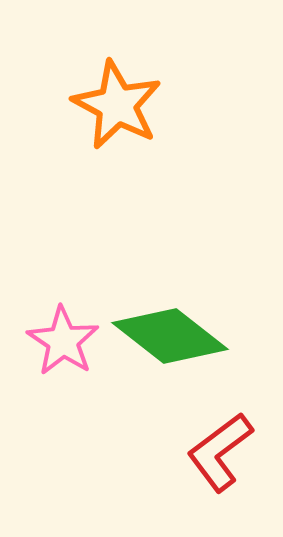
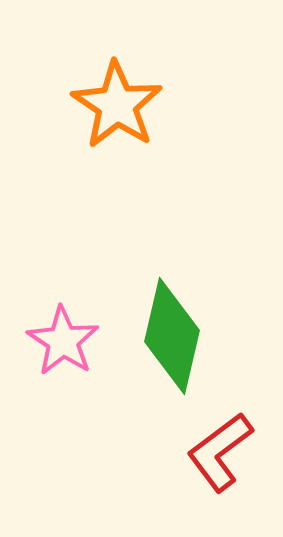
orange star: rotated 6 degrees clockwise
green diamond: moved 2 px right; rotated 65 degrees clockwise
